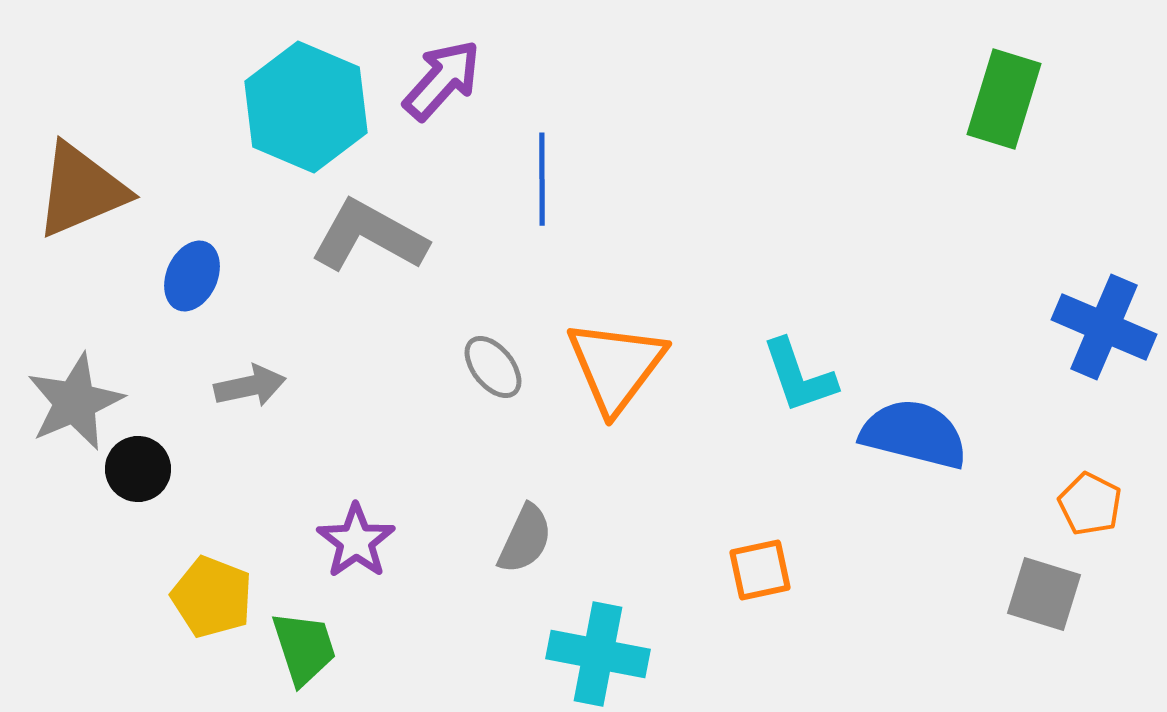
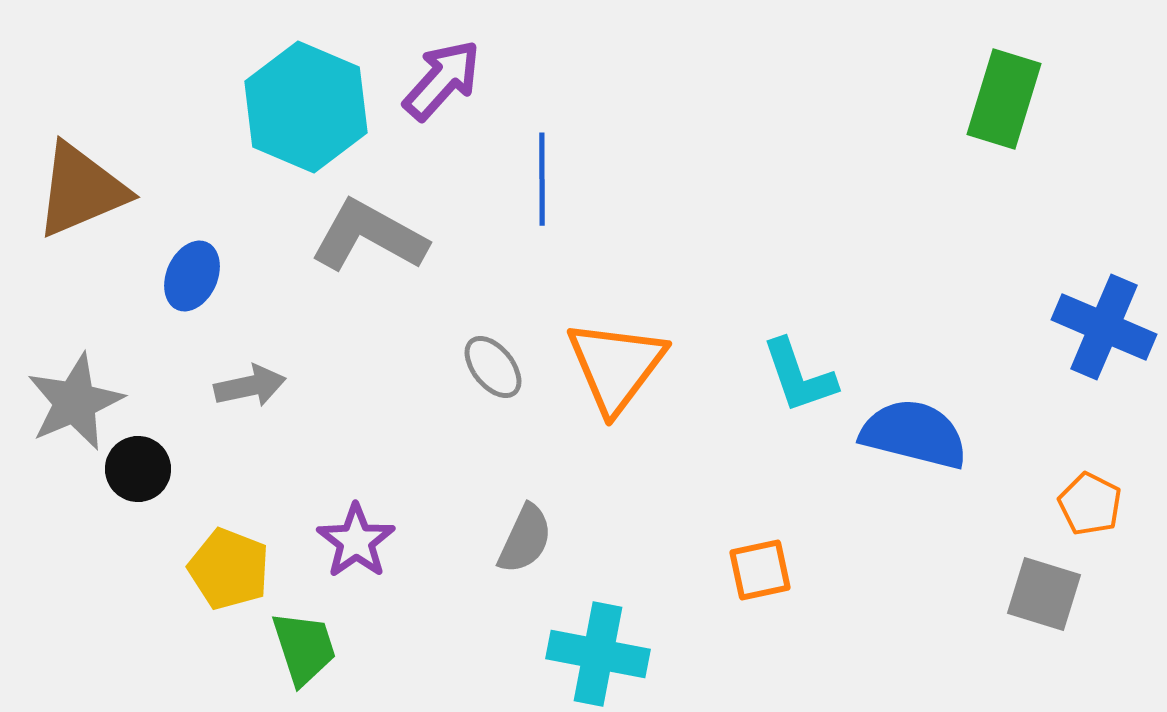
yellow pentagon: moved 17 px right, 28 px up
